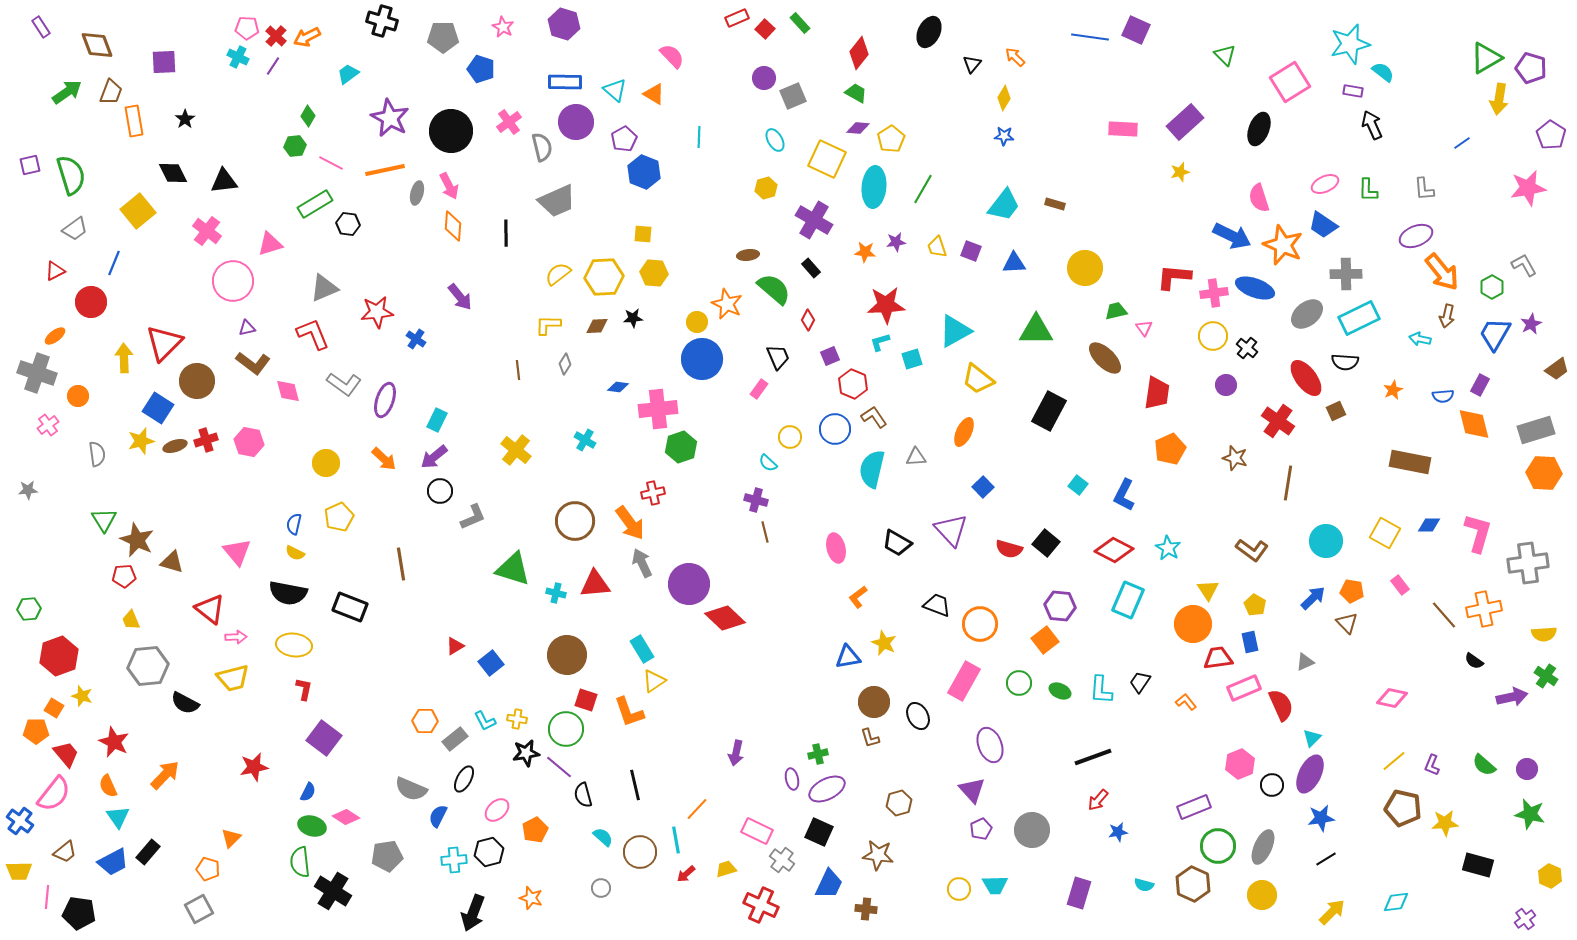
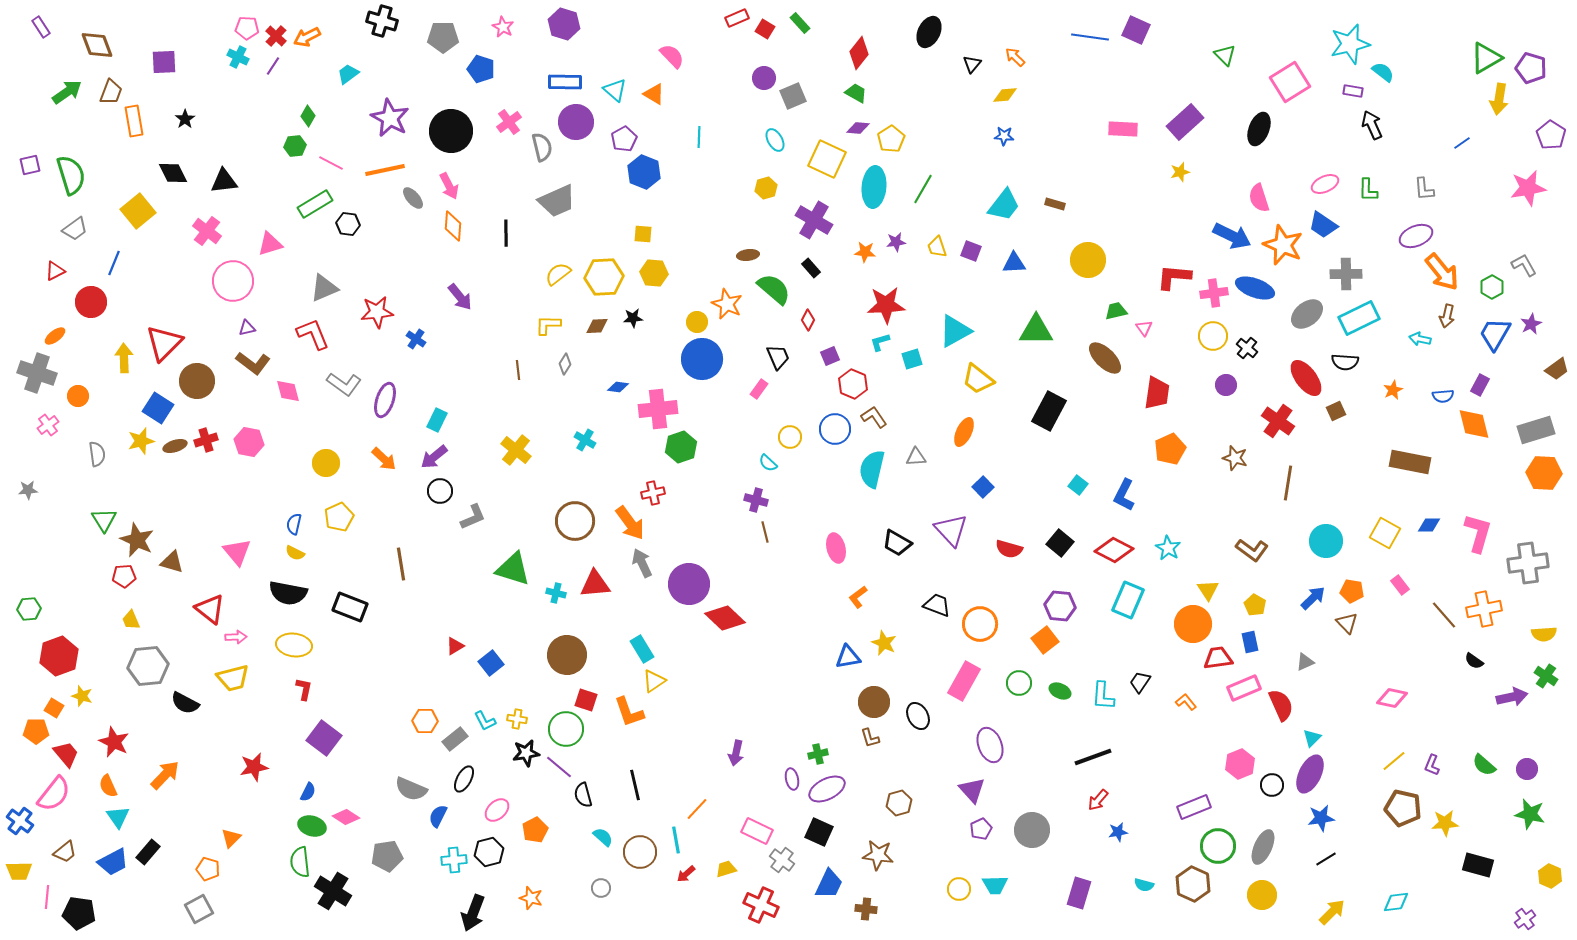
red square at (765, 29): rotated 12 degrees counterclockwise
yellow diamond at (1004, 98): moved 1 px right, 3 px up; rotated 55 degrees clockwise
gray ellipse at (417, 193): moved 4 px left, 5 px down; rotated 55 degrees counterclockwise
yellow circle at (1085, 268): moved 3 px right, 8 px up
black square at (1046, 543): moved 14 px right
cyan L-shape at (1101, 690): moved 2 px right, 6 px down
